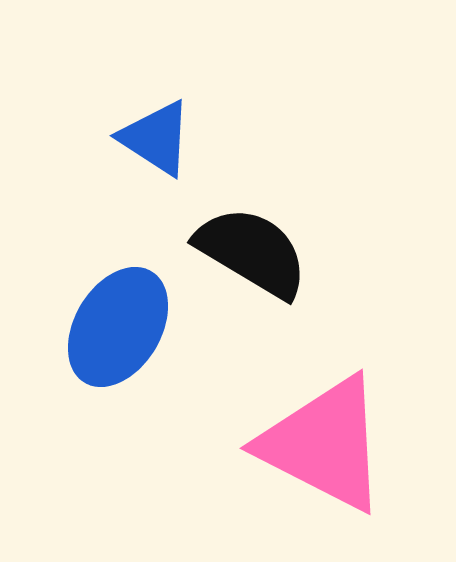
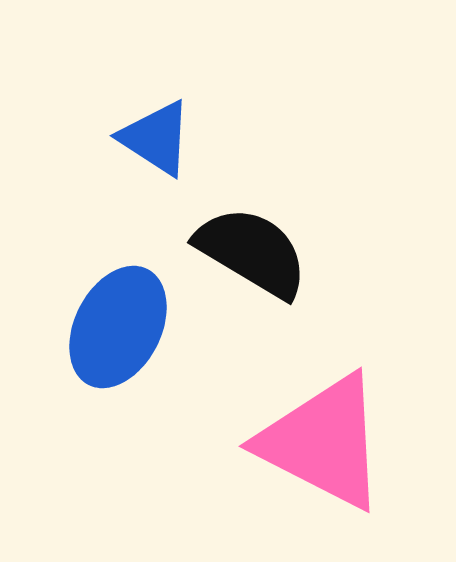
blue ellipse: rotated 4 degrees counterclockwise
pink triangle: moved 1 px left, 2 px up
